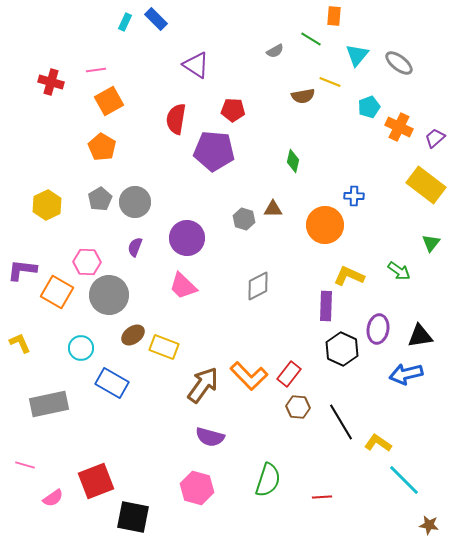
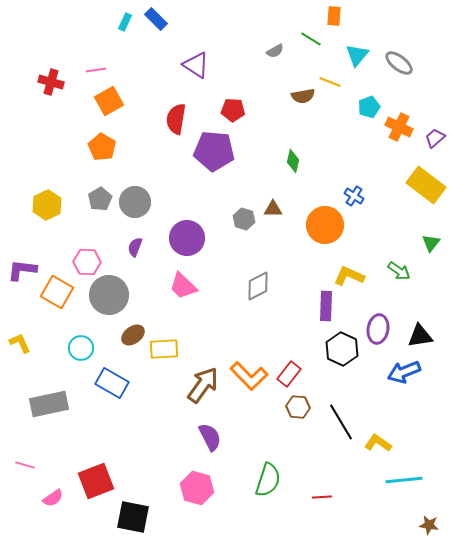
blue cross at (354, 196): rotated 30 degrees clockwise
yellow rectangle at (164, 347): moved 2 px down; rotated 24 degrees counterclockwise
blue arrow at (406, 374): moved 2 px left, 2 px up; rotated 8 degrees counterclockwise
purple semicircle at (210, 437): rotated 132 degrees counterclockwise
cyan line at (404, 480): rotated 51 degrees counterclockwise
